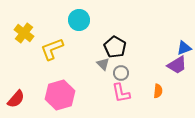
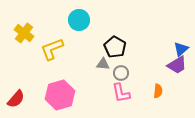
blue triangle: moved 3 px left, 1 px down; rotated 21 degrees counterclockwise
gray triangle: rotated 40 degrees counterclockwise
